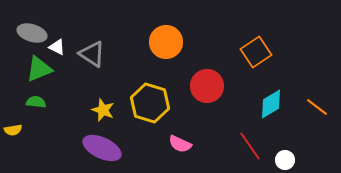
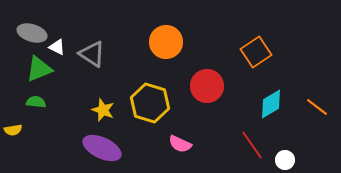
red line: moved 2 px right, 1 px up
